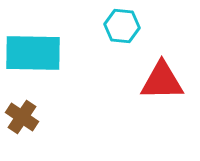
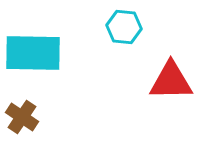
cyan hexagon: moved 2 px right, 1 px down
red triangle: moved 9 px right
